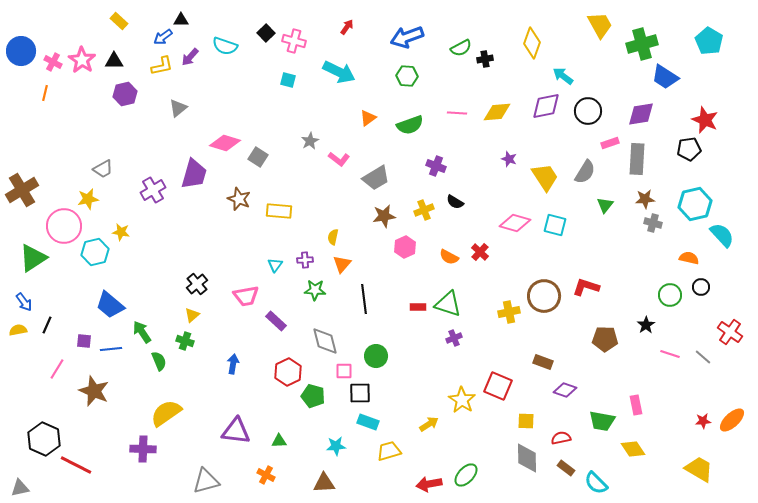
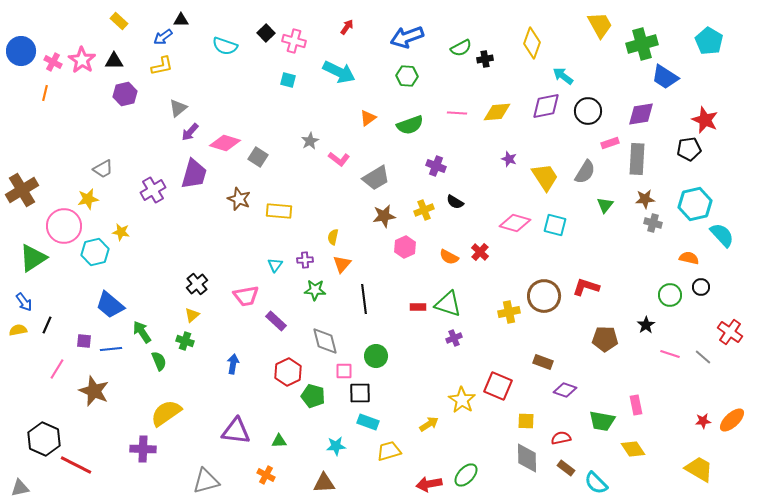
purple arrow at (190, 57): moved 75 px down
